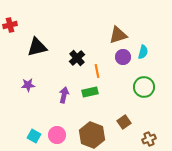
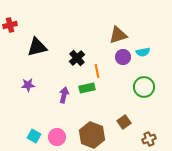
cyan semicircle: rotated 64 degrees clockwise
green rectangle: moved 3 px left, 4 px up
pink circle: moved 2 px down
